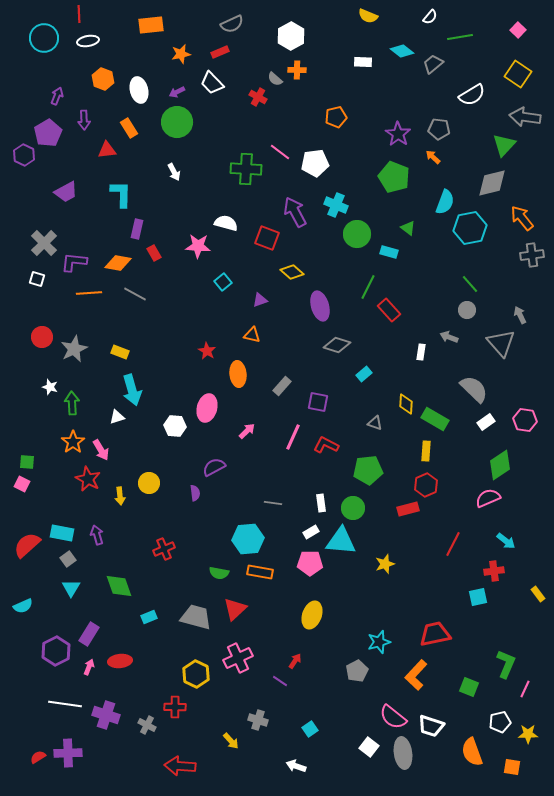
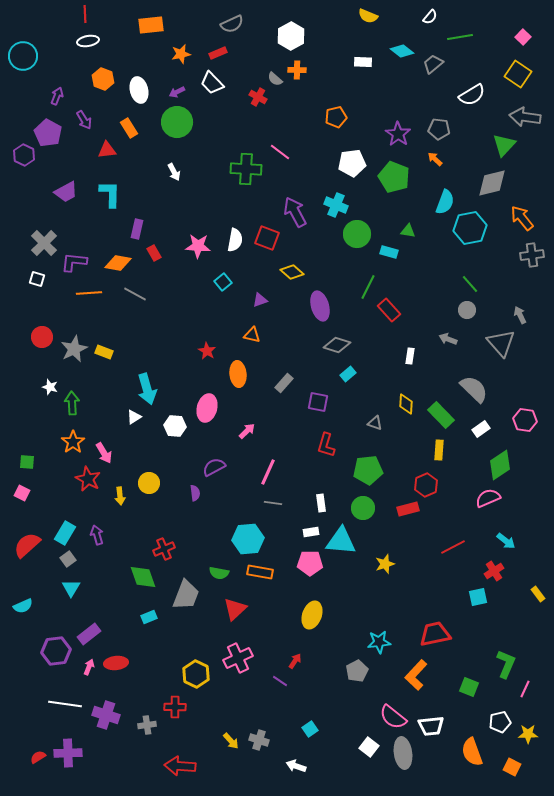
red line at (79, 14): moved 6 px right
pink square at (518, 30): moved 5 px right, 7 px down
cyan circle at (44, 38): moved 21 px left, 18 px down
red rectangle at (220, 52): moved 2 px left, 1 px down
purple arrow at (84, 120): rotated 30 degrees counterclockwise
purple pentagon at (48, 133): rotated 12 degrees counterclockwise
orange arrow at (433, 157): moved 2 px right, 2 px down
white pentagon at (315, 163): moved 37 px right
cyan L-shape at (121, 194): moved 11 px left
white semicircle at (226, 223): moved 9 px right, 17 px down; rotated 85 degrees clockwise
green triangle at (408, 228): moved 3 px down; rotated 28 degrees counterclockwise
gray arrow at (449, 337): moved 1 px left, 2 px down
yellow rectangle at (120, 352): moved 16 px left
white rectangle at (421, 352): moved 11 px left, 4 px down
cyan rectangle at (364, 374): moved 16 px left
gray rectangle at (282, 386): moved 2 px right, 3 px up
cyan arrow at (132, 390): moved 15 px right, 1 px up
white triangle at (117, 417): moved 17 px right; rotated 14 degrees counterclockwise
green rectangle at (435, 419): moved 6 px right, 4 px up; rotated 16 degrees clockwise
white rectangle at (486, 422): moved 5 px left, 7 px down
pink line at (293, 437): moved 25 px left, 35 px down
red L-shape at (326, 445): rotated 100 degrees counterclockwise
pink arrow at (101, 450): moved 3 px right, 3 px down
yellow rectangle at (426, 451): moved 13 px right, 1 px up
pink square at (22, 484): moved 9 px down
green circle at (353, 508): moved 10 px right
white rectangle at (311, 532): rotated 21 degrees clockwise
cyan rectangle at (62, 533): moved 3 px right; rotated 70 degrees counterclockwise
red line at (453, 544): moved 3 px down; rotated 35 degrees clockwise
red cross at (494, 571): rotated 24 degrees counterclockwise
green diamond at (119, 586): moved 24 px right, 9 px up
gray trapezoid at (196, 617): moved 10 px left, 22 px up; rotated 96 degrees clockwise
purple rectangle at (89, 634): rotated 20 degrees clockwise
cyan star at (379, 642): rotated 10 degrees clockwise
purple hexagon at (56, 651): rotated 20 degrees clockwise
red ellipse at (120, 661): moved 4 px left, 2 px down
gray cross at (258, 720): moved 1 px right, 20 px down
gray cross at (147, 725): rotated 36 degrees counterclockwise
white trapezoid at (431, 726): rotated 24 degrees counterclockwise
orange square at (512, 767): rotated 18 degrees clockwise
